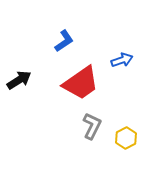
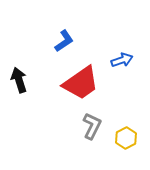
black arrow: rotated 75 degrees counterclockwise
